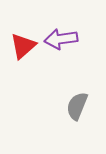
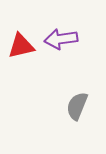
red triangle: moved 2 px left; rotated 28 degrees clockwise
